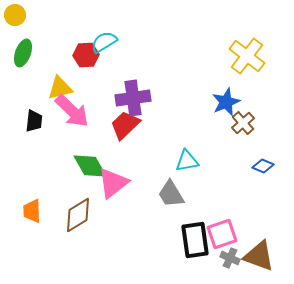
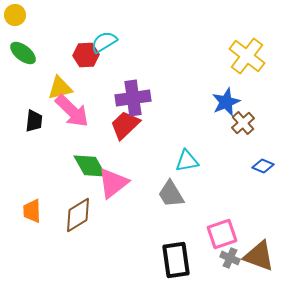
green ellipse: rotated 72 degrees counterclockwise
black rectangle: moved 19 px left, 20 px down
